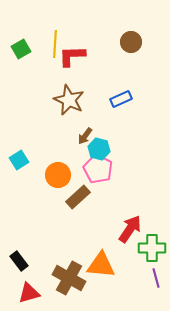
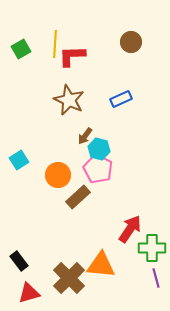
brown cross: rotated 16 degrees clockwise
